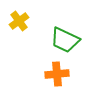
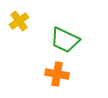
orange cross: rotated 15 degrees clockwise
